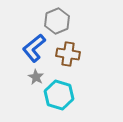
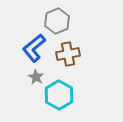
brown cross: rotated 20 degrees counterclockwise
cyan hexagon: rotated 12 degrees clockwise
